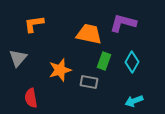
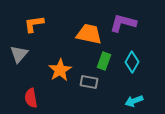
gray triangle: moved 1 px right, 4 px up
orange star: rotated 15 degrees counterclockwise
